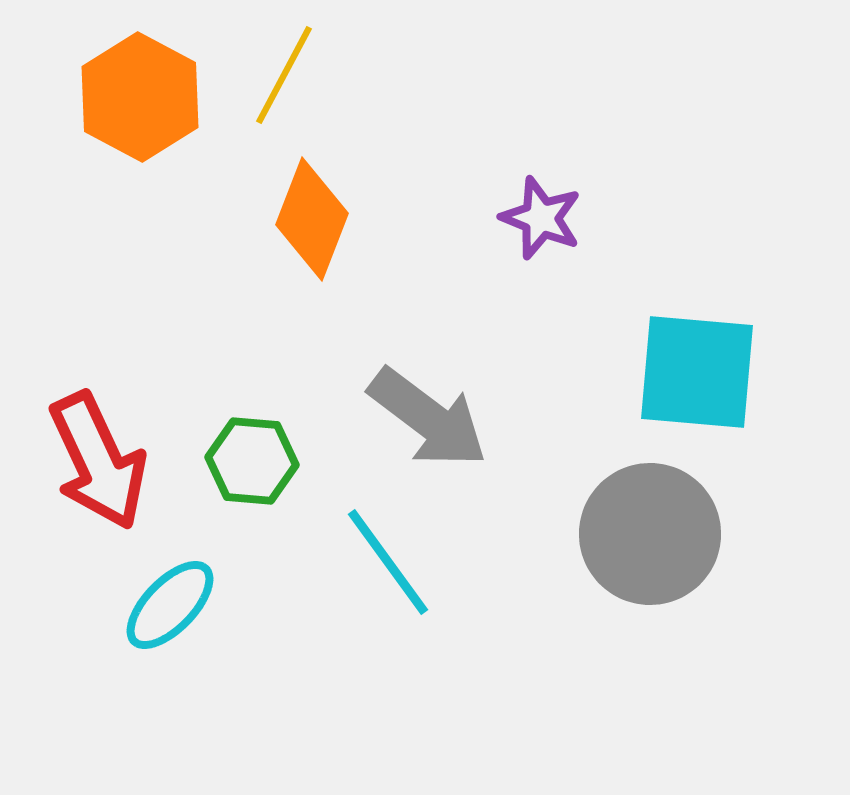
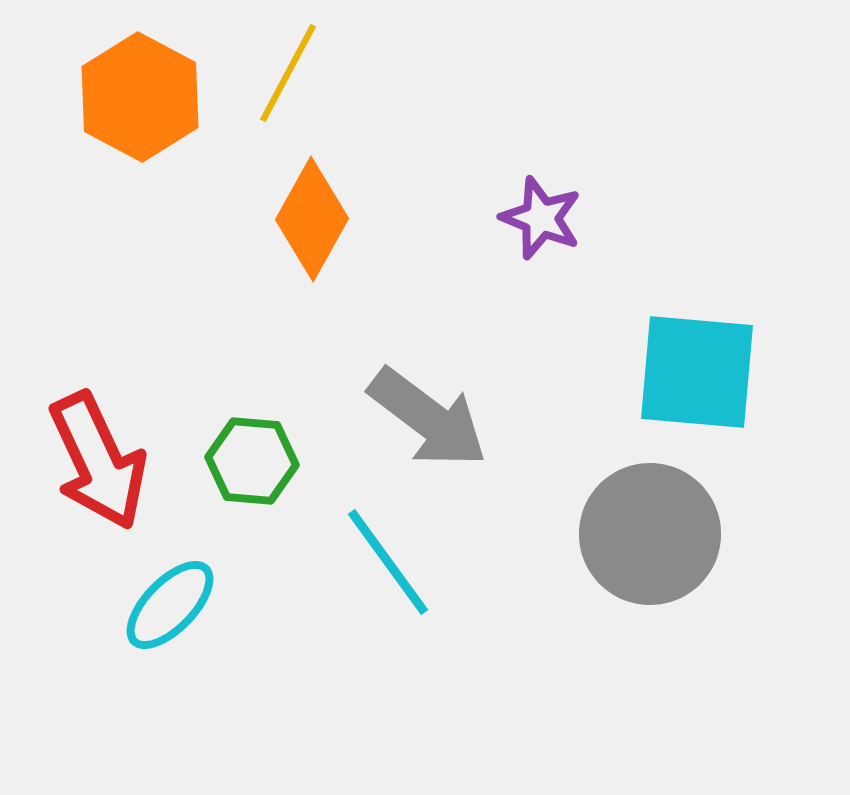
yellow line: moved 4 px right, 2 px up
orange diamond: rotated 8 degrees clockwise
